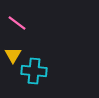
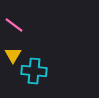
pink line: moved 3 px left, 2 px down
